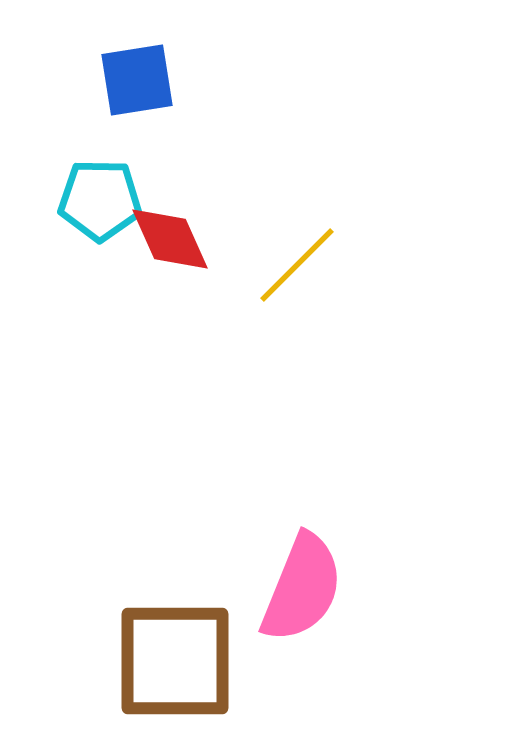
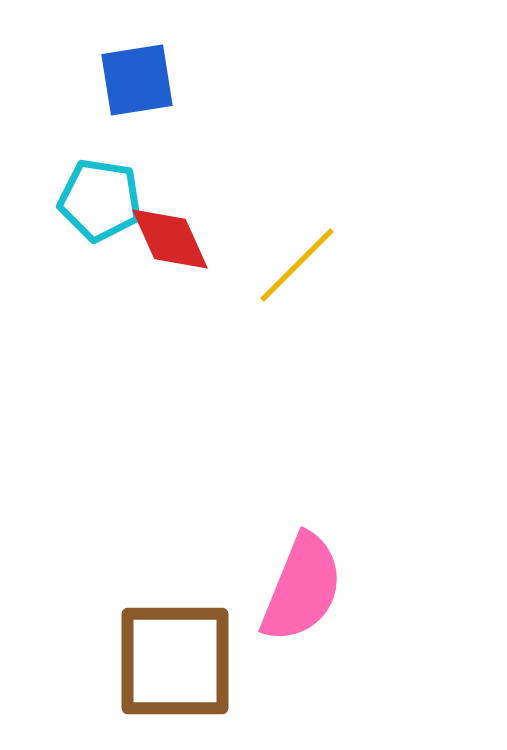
cyan pentagon: rotated 8 degrees clockwise
